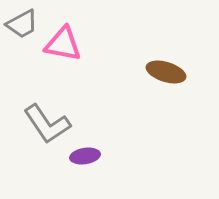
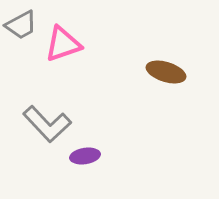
gray trapezoid: moved 1 px left, 1 px down
pink triangle: rotated 30 degrees counterclockwise
gray L-shape: rotated 9 degrees counterclockwise
